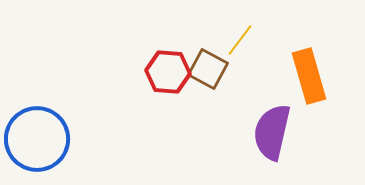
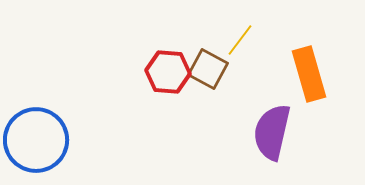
orange rectangle: moved 2 px up
blue circle: moved 1 px left, 1 px down
